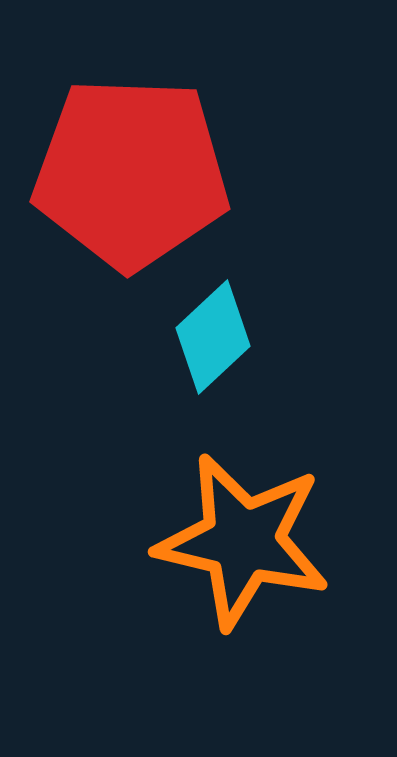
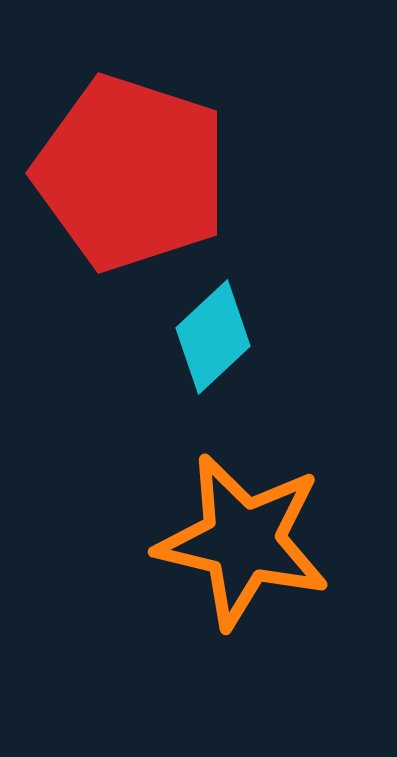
red pentagon: rotated 16 degrees clockwise
